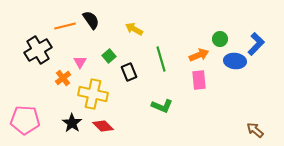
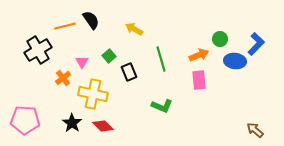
pink triangle: moved 2 px right
